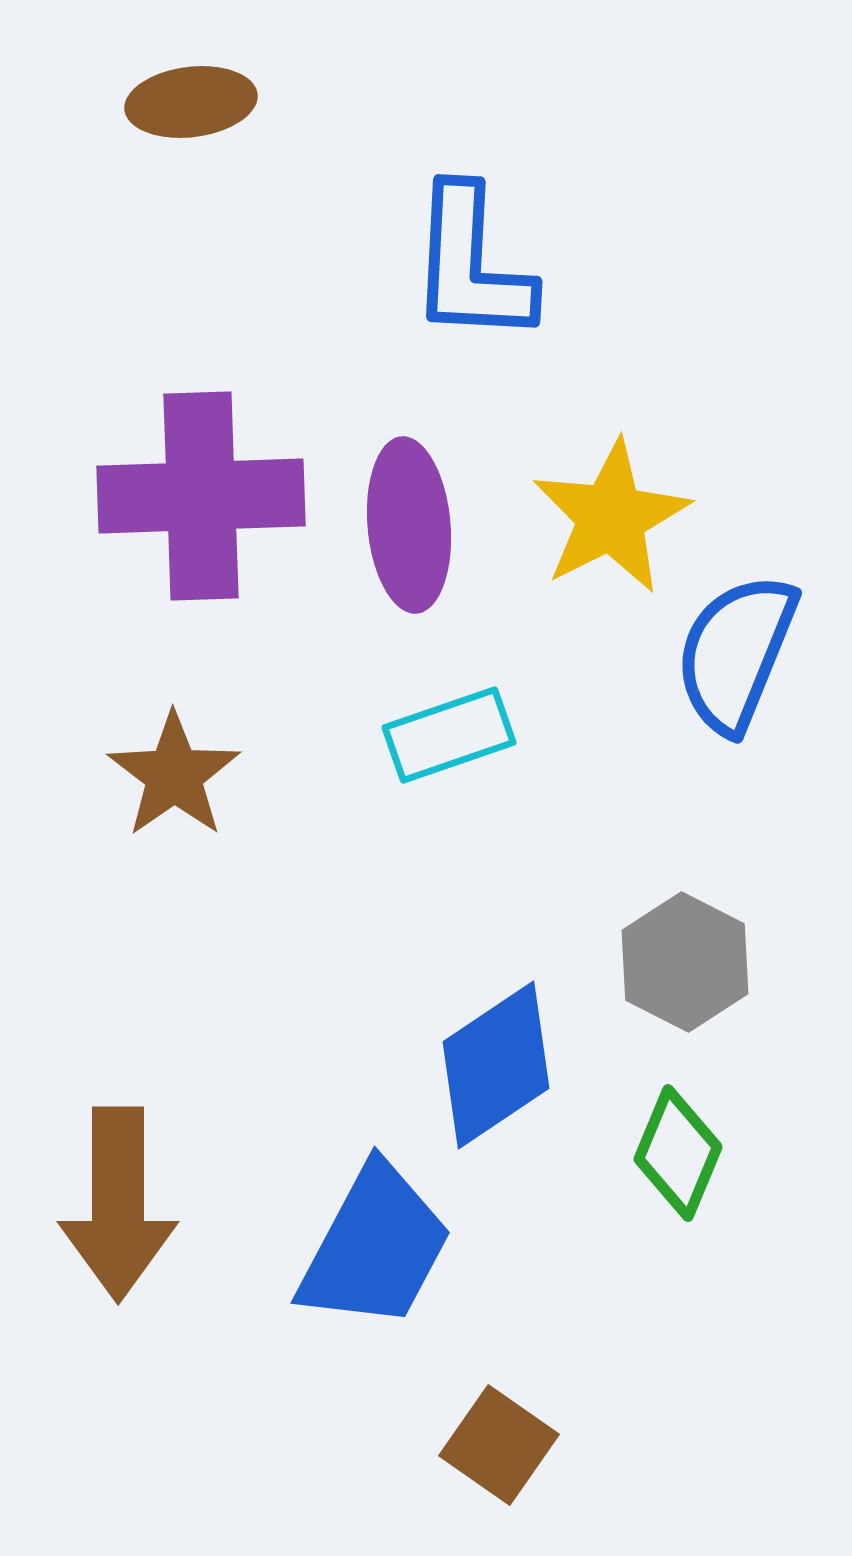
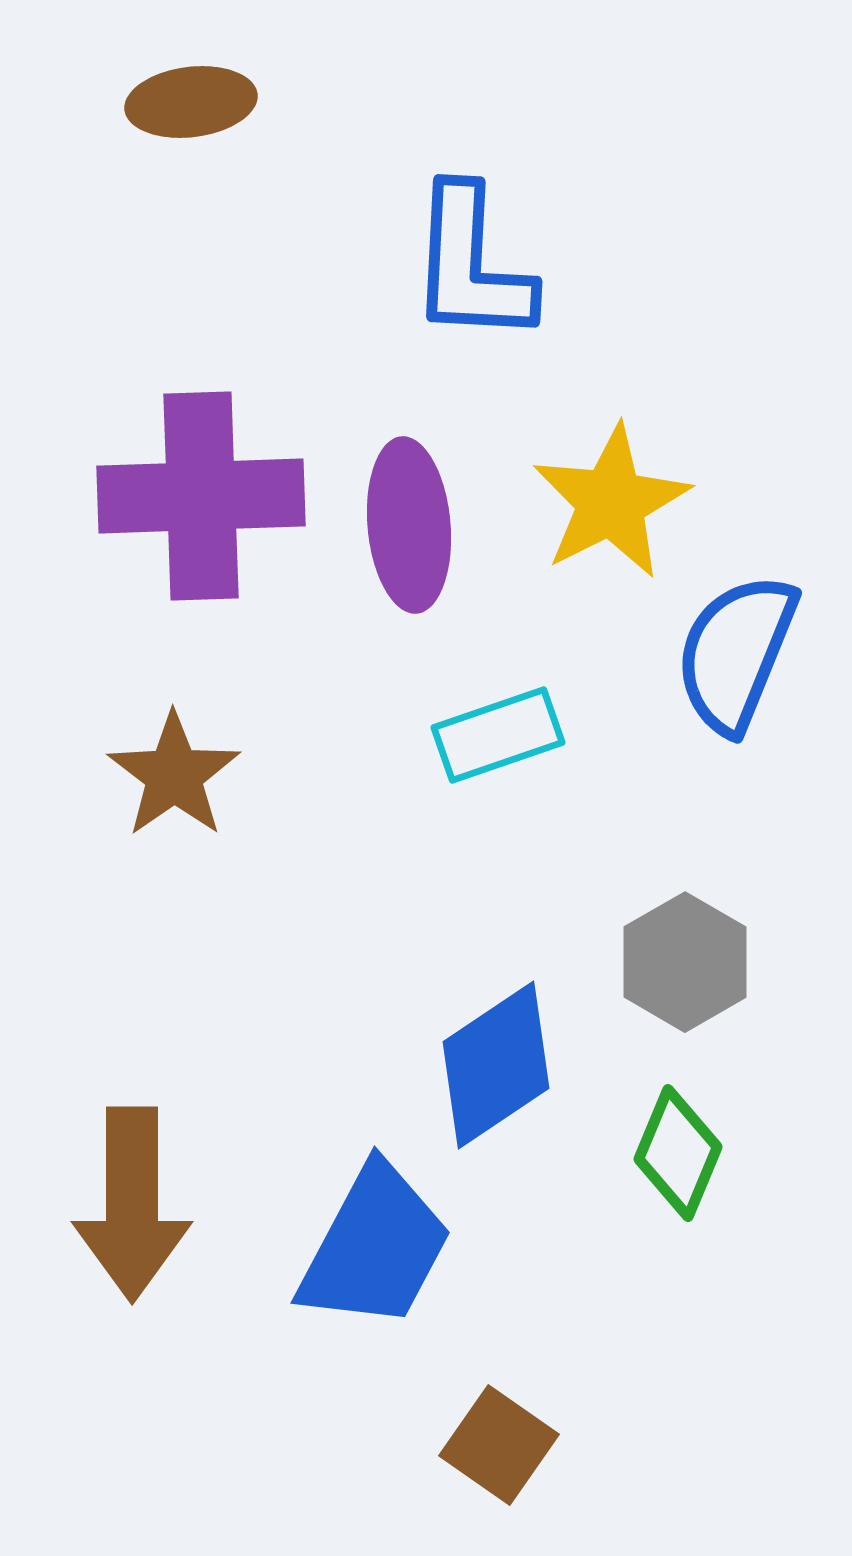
yellow star: moved 15 px up
cyan rectangle: moved 49 px right
gray hexagon: rotated 3 degrees clockwise
brown arrow: moved 14 px right
